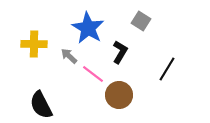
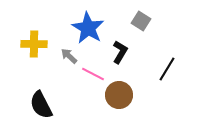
pink line: rotated 10 degrees counterclockwise
